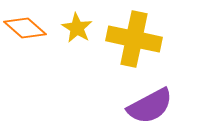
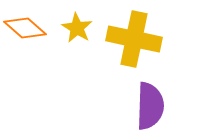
purple semicircle: rotated 60 degrees counterclockwise
